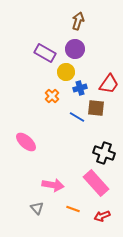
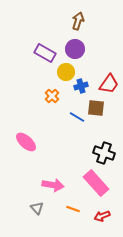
blue cross: moved 1 px right, 2 px up
